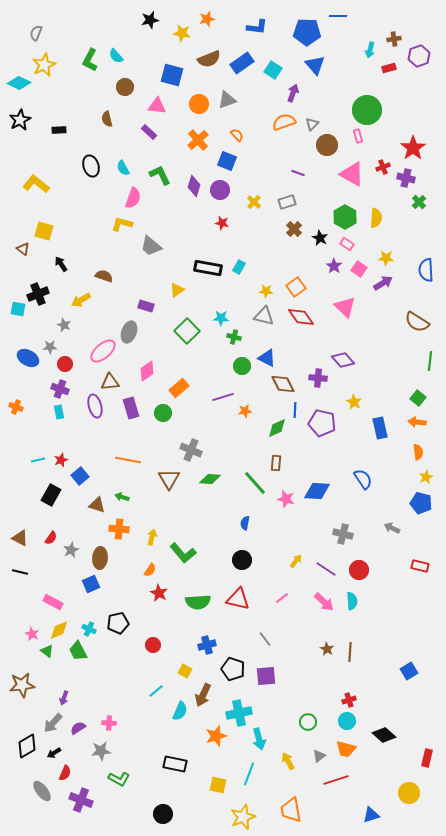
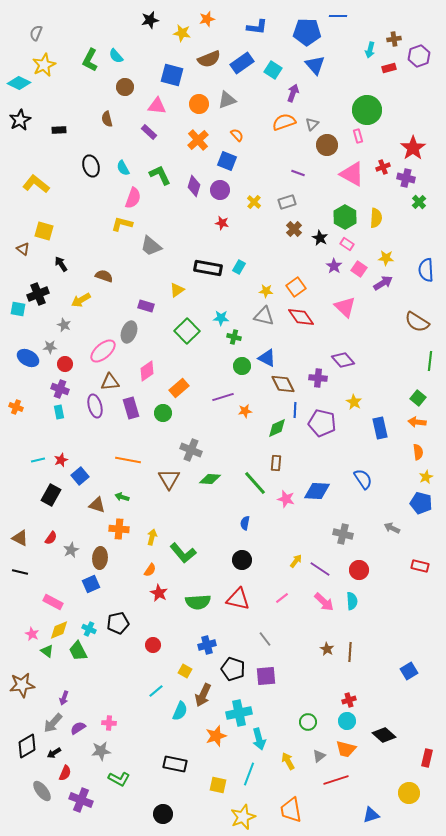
purple line at (326, 569): moved 6 px left
